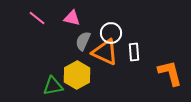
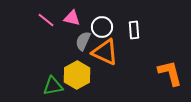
pink line: moved 9 px right, 2 px down
white circle: moved 9 px left, 6 px up
white rectangle: moved 22 px up
